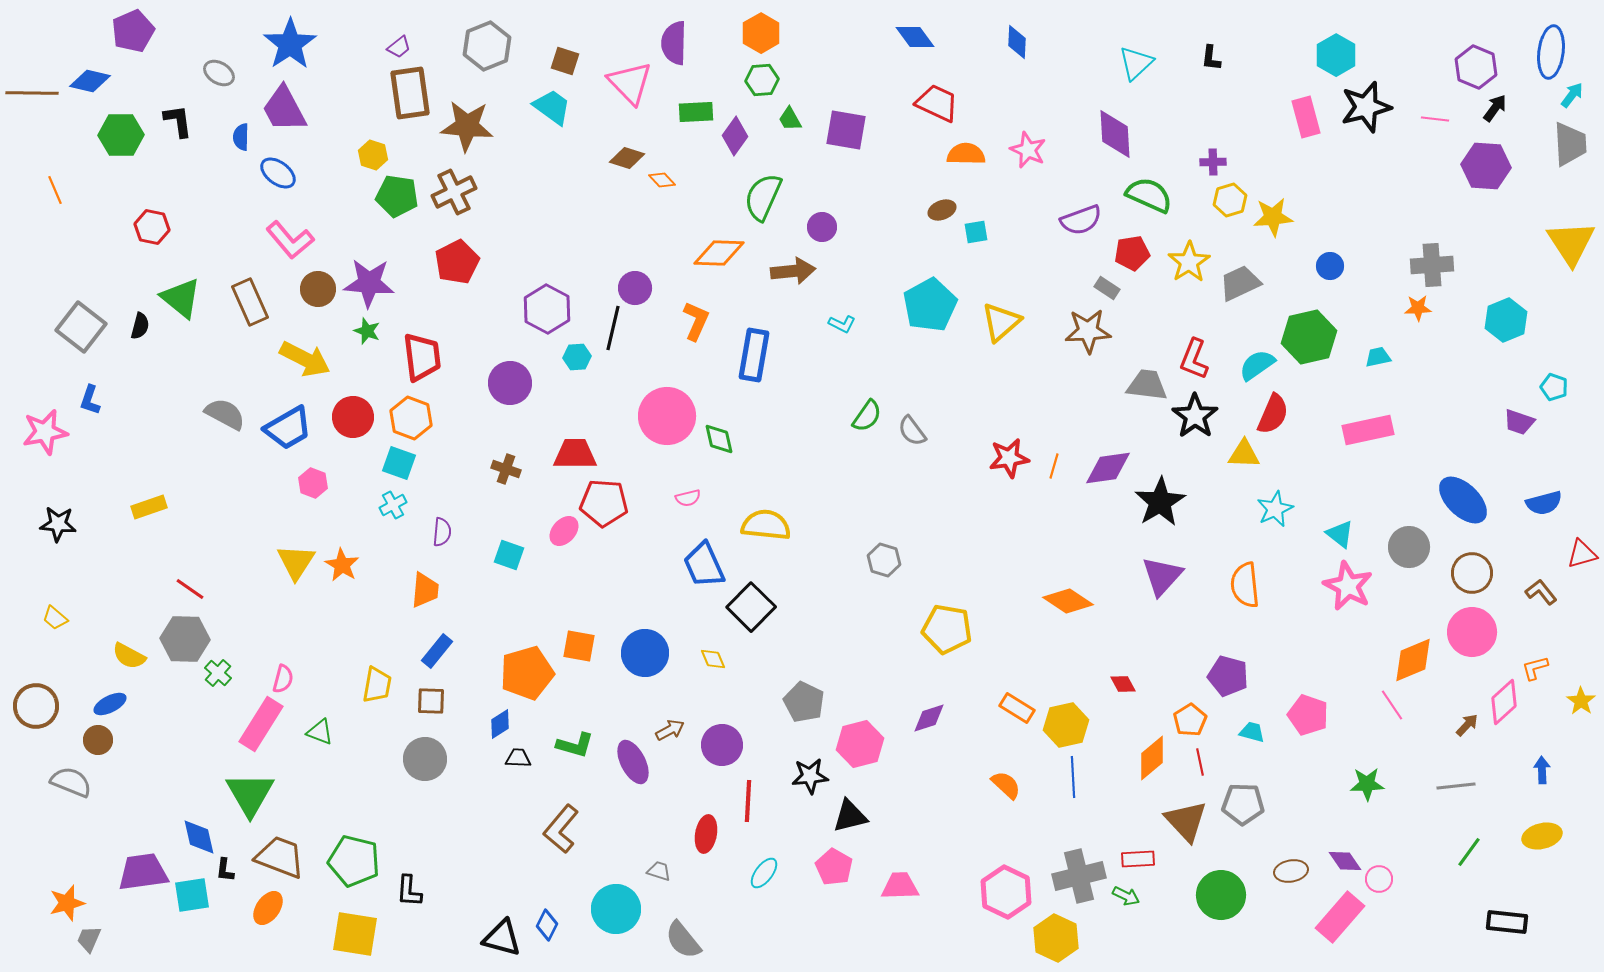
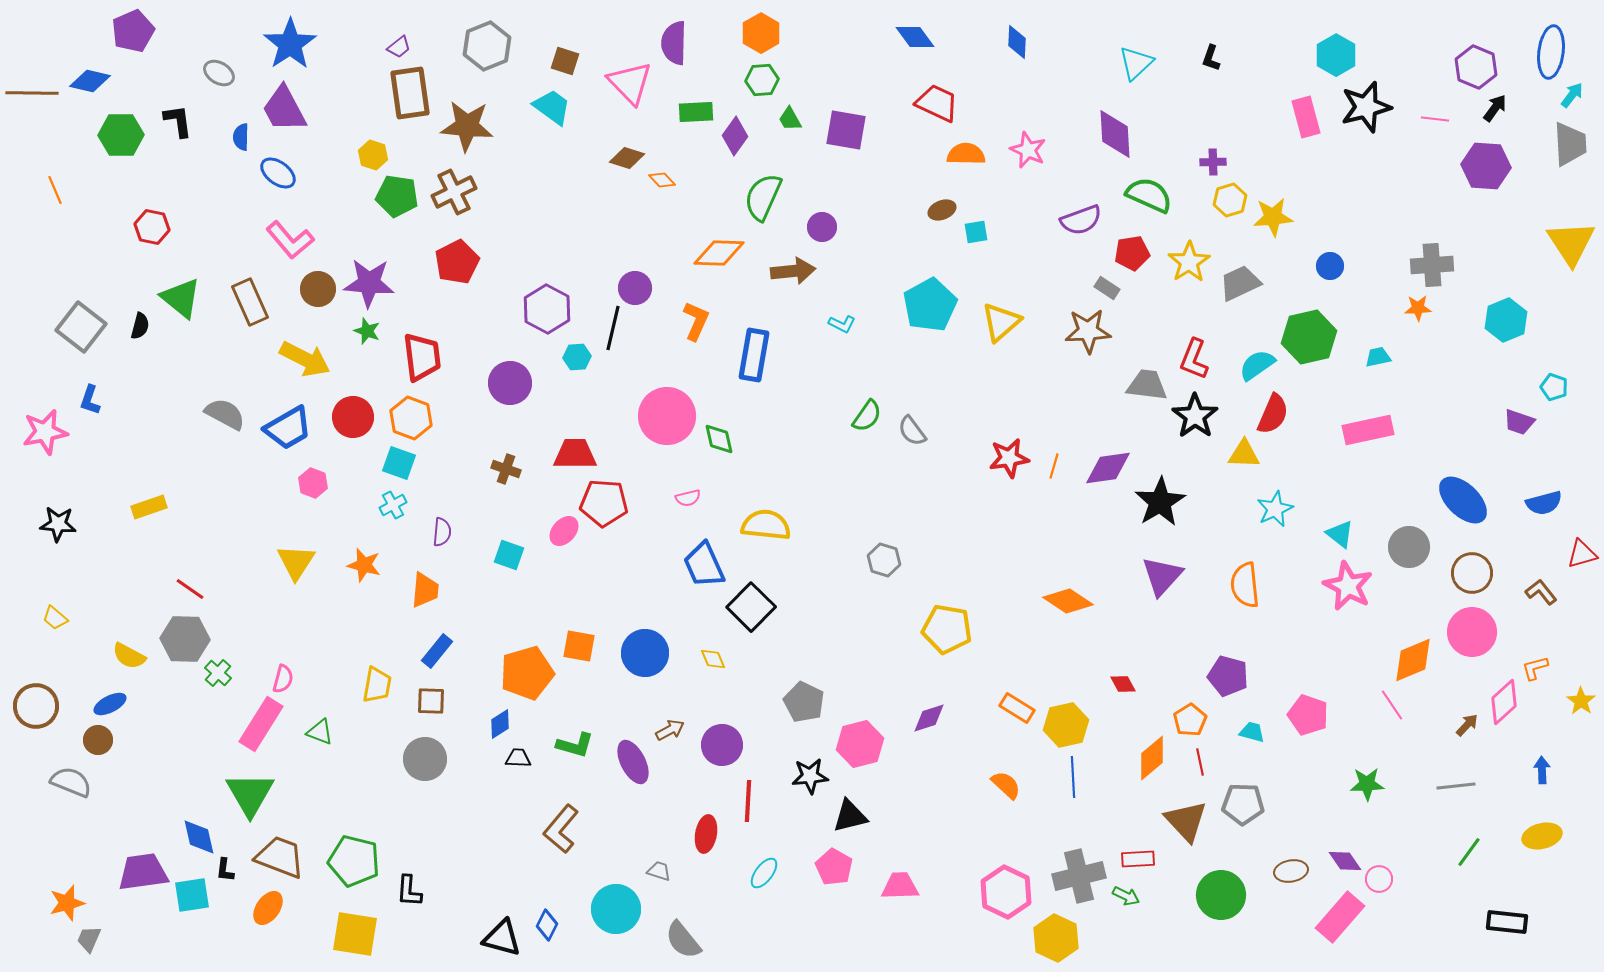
black L-shape at (1211, 58): rotated 12 degrees clockwise
orange star at (342, 565): moved 22 px right; rotated 16 degrees counterclockwise
